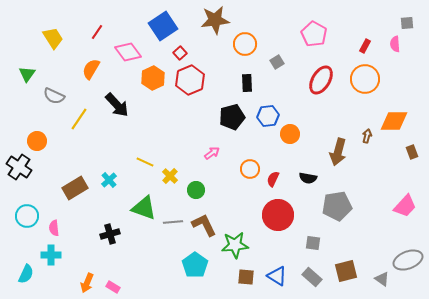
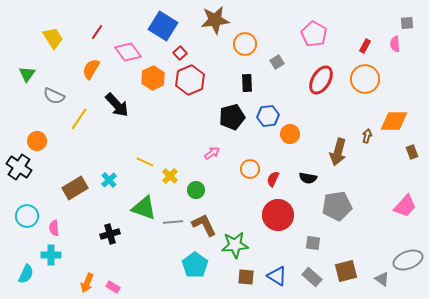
blue square at (163, 26): rotated 24 degrees counterclockwise
